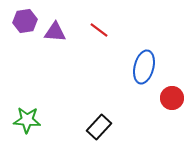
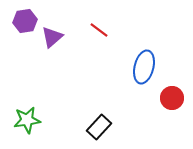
purple triangle: moved 3 px left, 5 px down; rotated 45 degrees counterclockwise
green star: rotated 12 degrees counterclockwise
